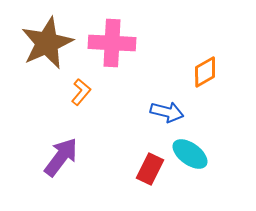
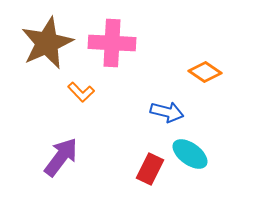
orange diamond: rotated 64 degrees clockwise
orange L-shape: rotated 96 degrees clockwise
